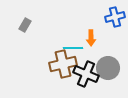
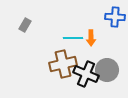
blue cross: rotated 18 degrees clockwise
cyan line: moved 10 px up
gray circle: moved 1 px left, 2 px down
